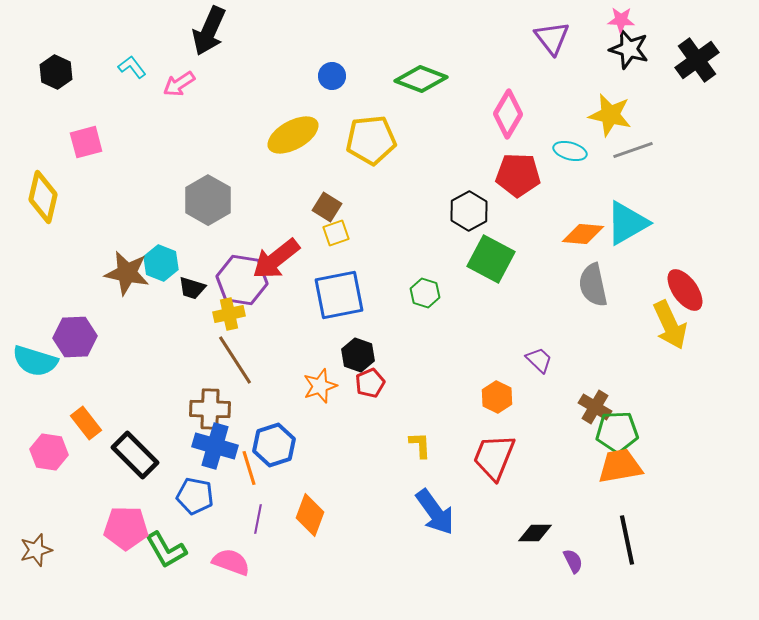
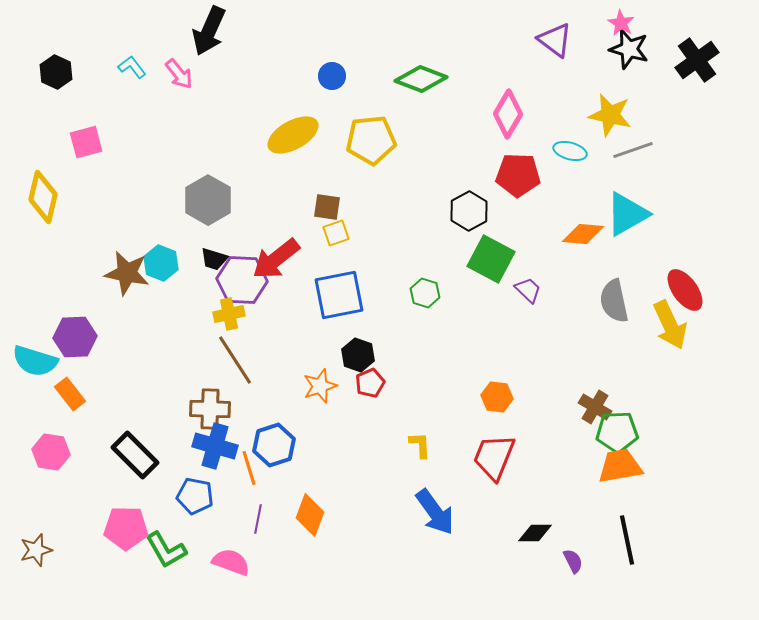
pink star at (621, 20): moved 3 px down; rotated 28 degrees clockwise
purple triangle at (552, 38): moved 3 px right, 2 px down; rotated 15 degrees counterclockwise
pink arrow at (179, 84): moved 10 px up; rotated 96 degrees counterclockwise
brown square at (327, 207): rotated 24 degrees counterclockwise
cyan triangle at (627, 223): moved 9 px up
purple hexagon at (242, 280): rotated 6 degrees counterclockwise
gray semicircle at (593, 285): moved 21 px right, 16 px down
black trapezoid at (192, 288): moved 22 px right, 29 px up
purple trapezoid at (539, 360): moved 11 px left, 70 px up
orange hexagon at (497, 397): rotated 20 degrees counterclockwise
orange rectangle at (86, 423): moved 16 px left, 29 px up
pink hexagon at (49, 452): moved 2 px right
